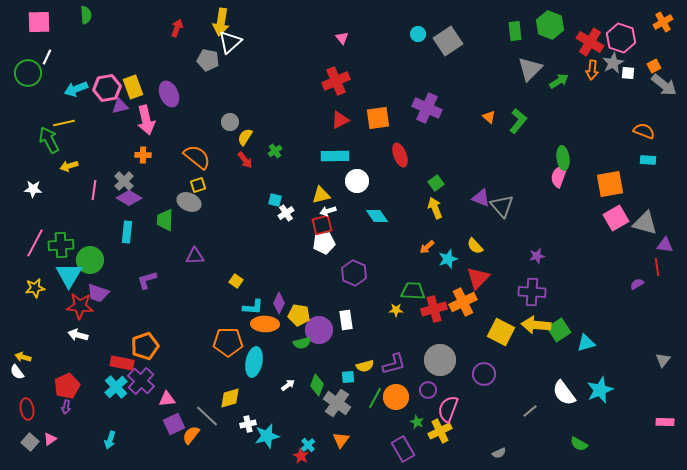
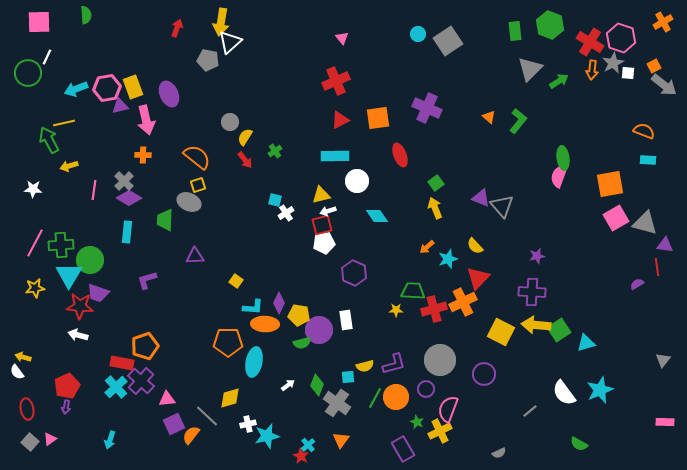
purple circle at (428, 390): moved 2 px left, 1 px up
